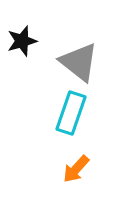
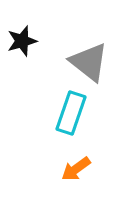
gray triangle: moved 10 px right
orange arrow: rotated 12 degrees clockwise
